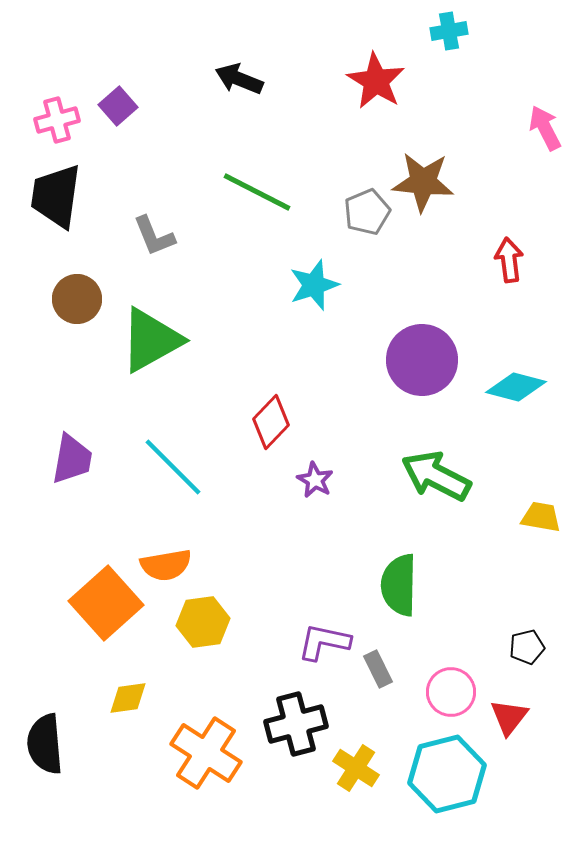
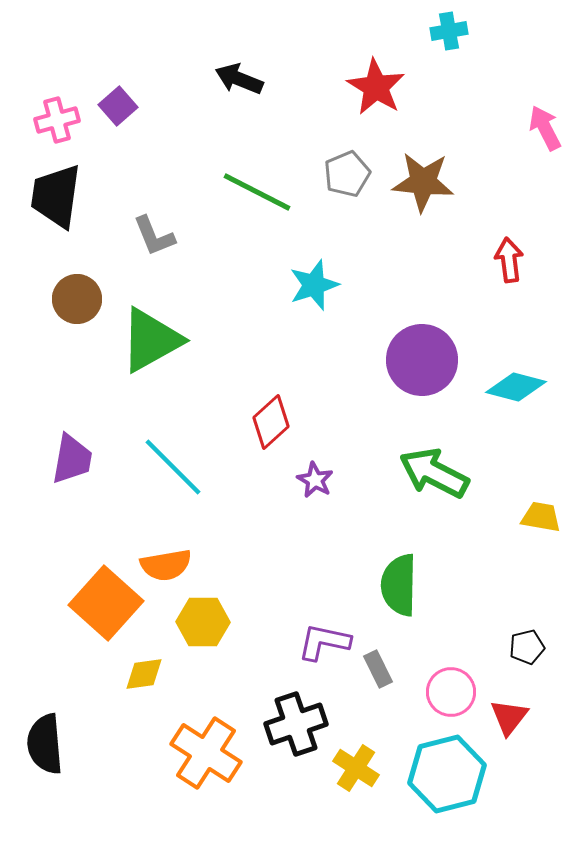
red star: moved 6 px down
gray pentagon: moved 20 px left, 38 px up
red diamond: rotated 4 degrees clockwise
green arrow: moved 2 px left, 3 px up
orange square: rotated 6 degrees counterclockwise
yellow hexagon: rotated 9 degrees clockwise
yellow diamond: moved 16 px right, 24 px up
black cross: rotated 4 degrees counterclockwise
